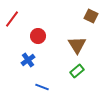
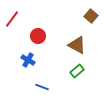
brown square: rotated 16 degrees clockwise
brown triangle: rotated 30 degrees counterclockwise
blue cross: rotated 24 degrees counterclockwise
